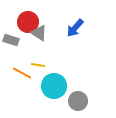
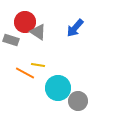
red circle: moved 3 px left
gray triangle: moved 1 px left, 1 px up
orange line: moved 3 px right
cyan circle: moved 4 px right, 2 px down
